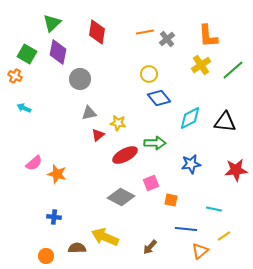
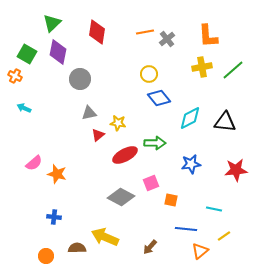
yellow cross: moved 1 px right, 2 px down; rotated 24 degrees clockwise
